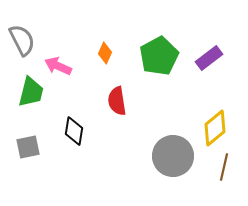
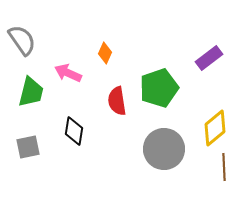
gray semicircle: rotated 8 degrees counterclockwise
green pentagon: moved 32 px down; rotated 9 degrees clockwise
pink arrow: moved 10 px right, 7 px down
gray circle: moved 9 px left, 7 px up
brown line: rotated 16 degrees counterclockwise
